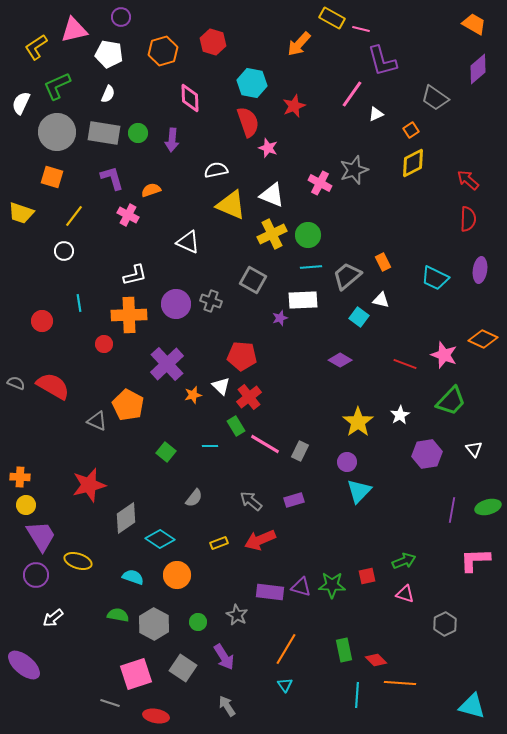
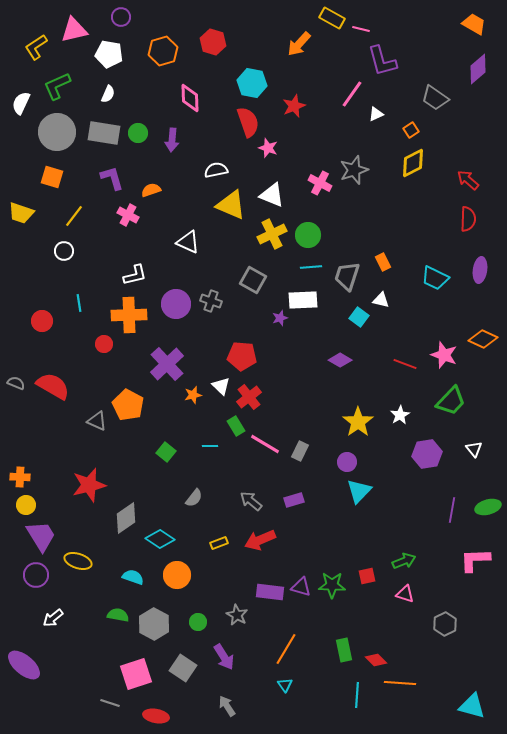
gray trapezoid at (347, 276): rotated 32 degrees counterclockwise
